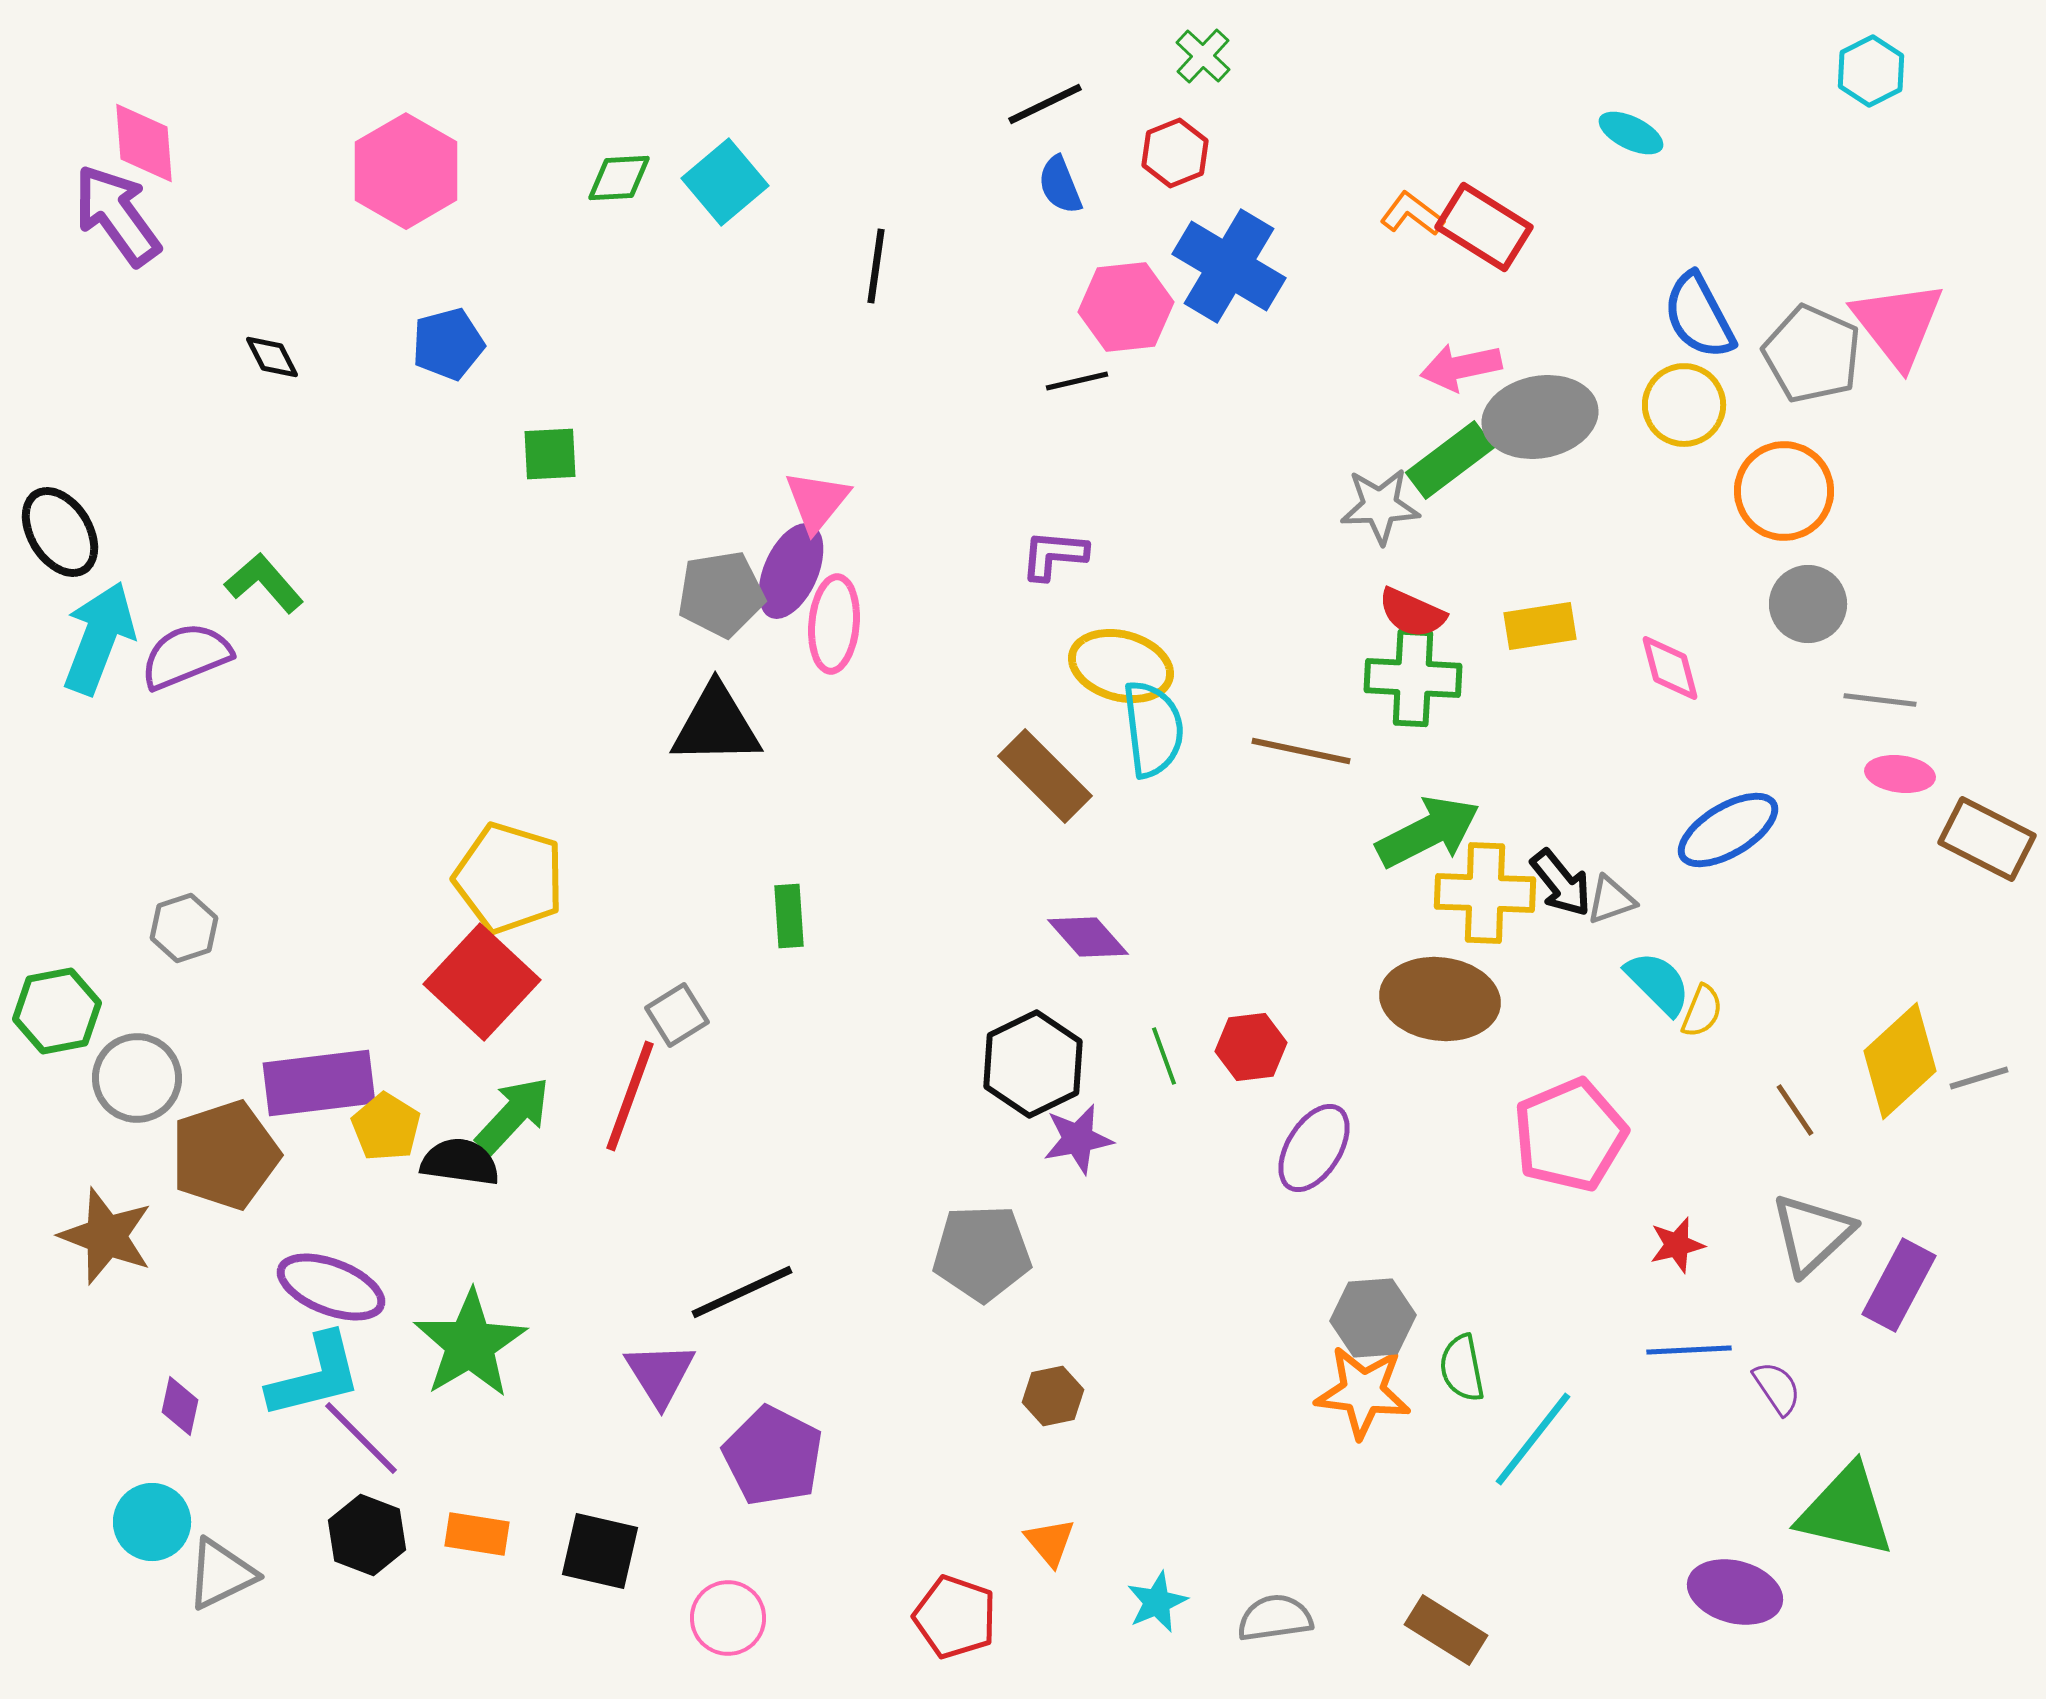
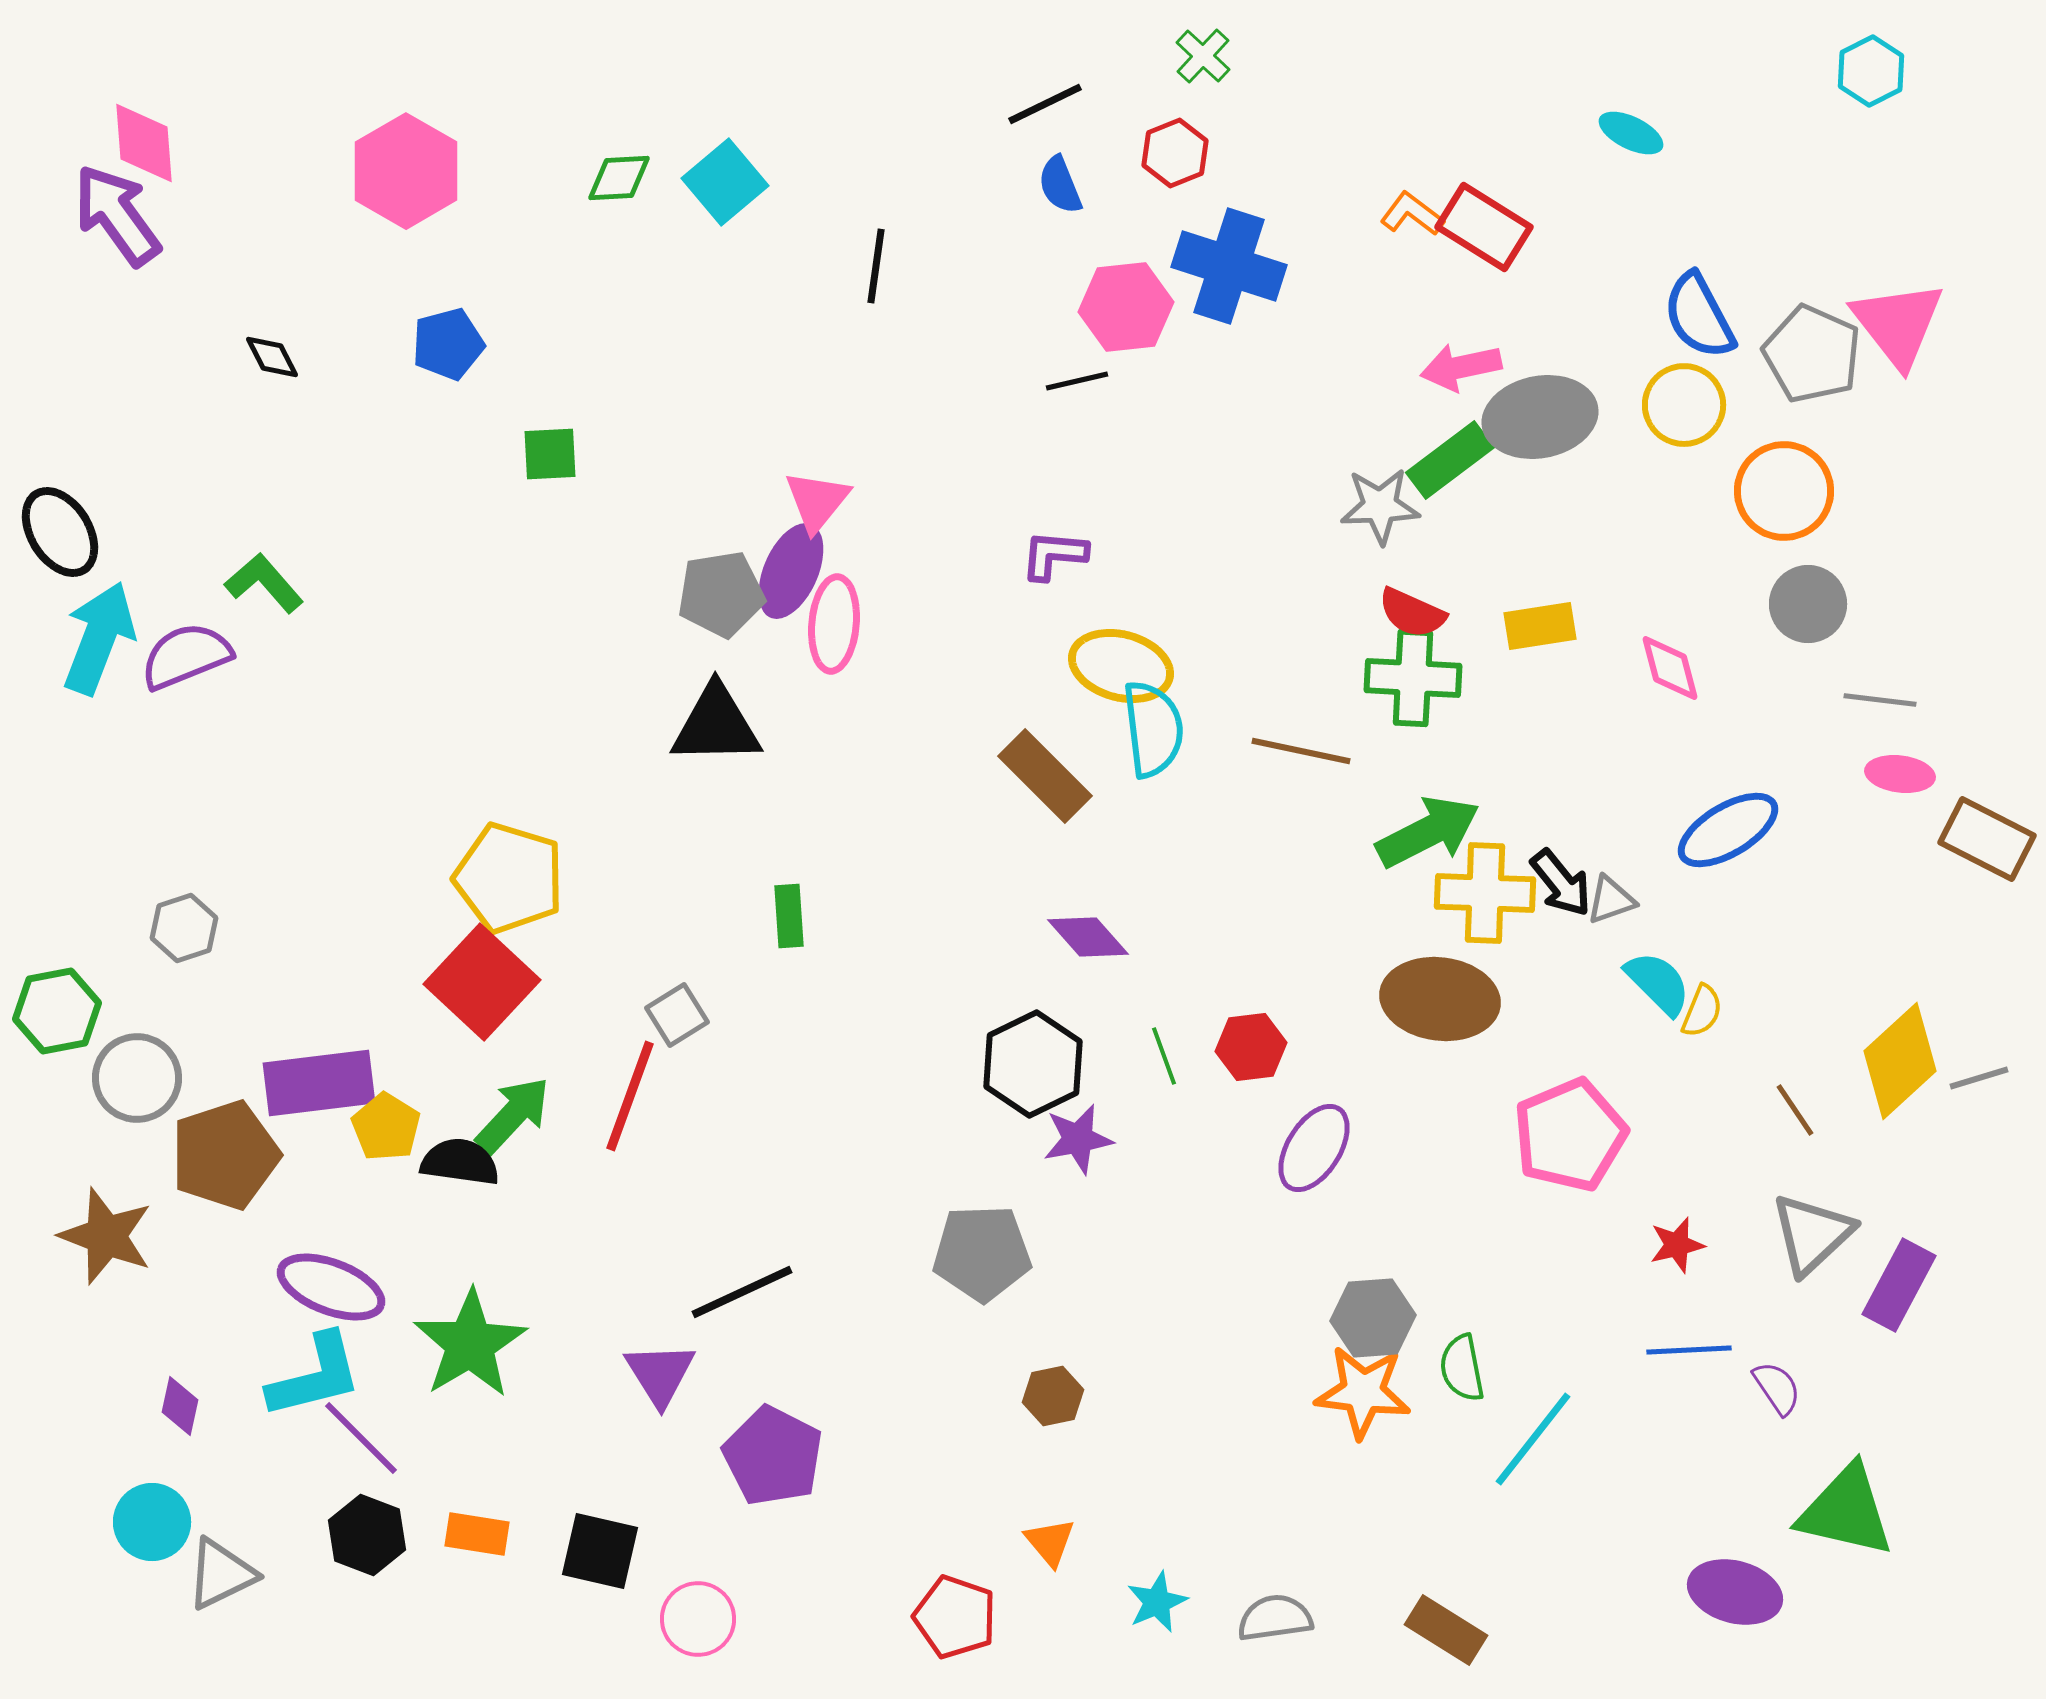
blue cross at (1229, 266): rotated 13 degrees counterclockwise
pink circle at (728, 1618): moved 30 px left, 1 px down
